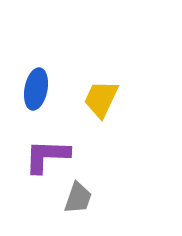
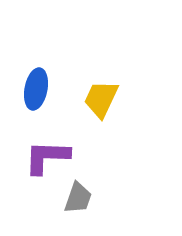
purple L-shape: moved 1 px down
